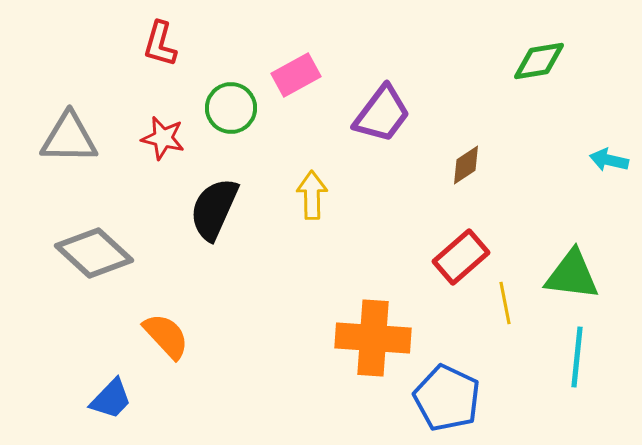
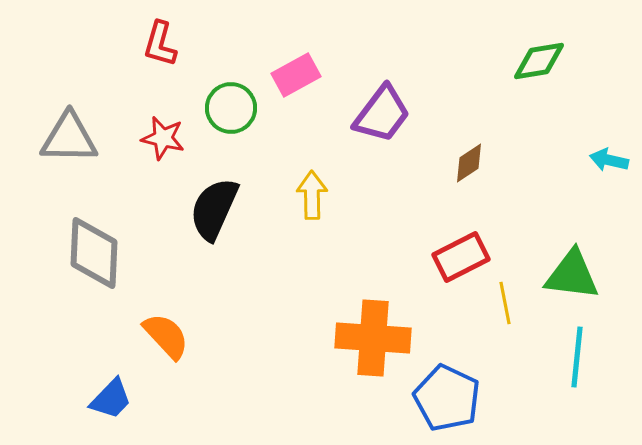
brown diamond: moved 3 px right, 2 px up
gray diamond: rotated 50 degrees clockwise
red rectangle: rotated 14 degrees clockwise
